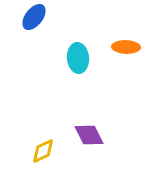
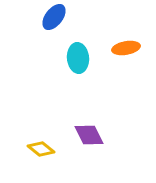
blue ellipse: moved 20 px right
orange ellipse: moved 1 px down; rotated 12 degrees counterclockwise
yellow diamond: moved 2 px left, 2 px up; rotated 64 degrees clockwise
